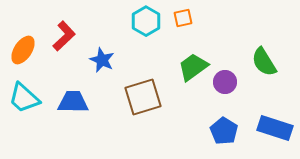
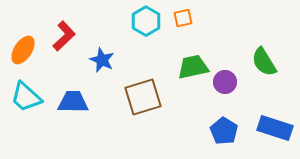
green trapezoid: rotated 24 degrees clockwise
cyan trapezoid: moved 2 px right, 1 px up
